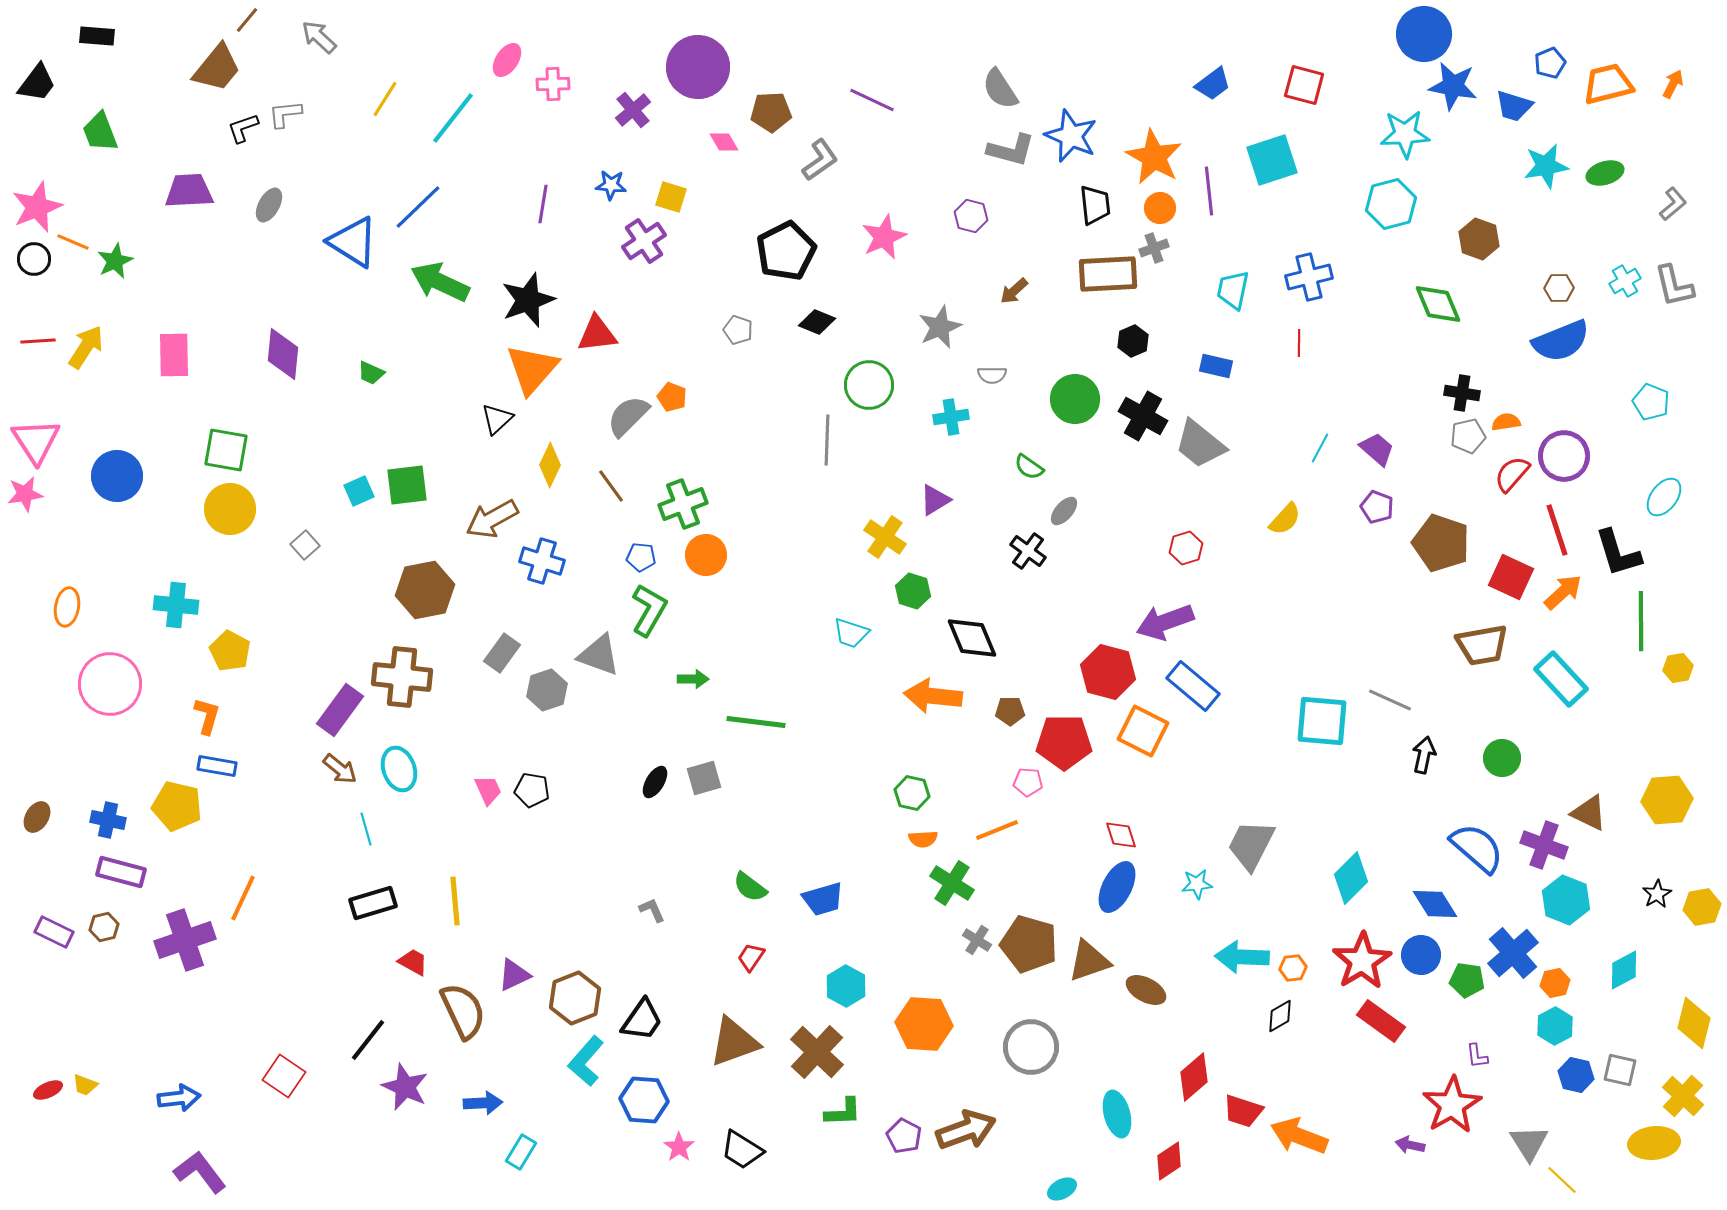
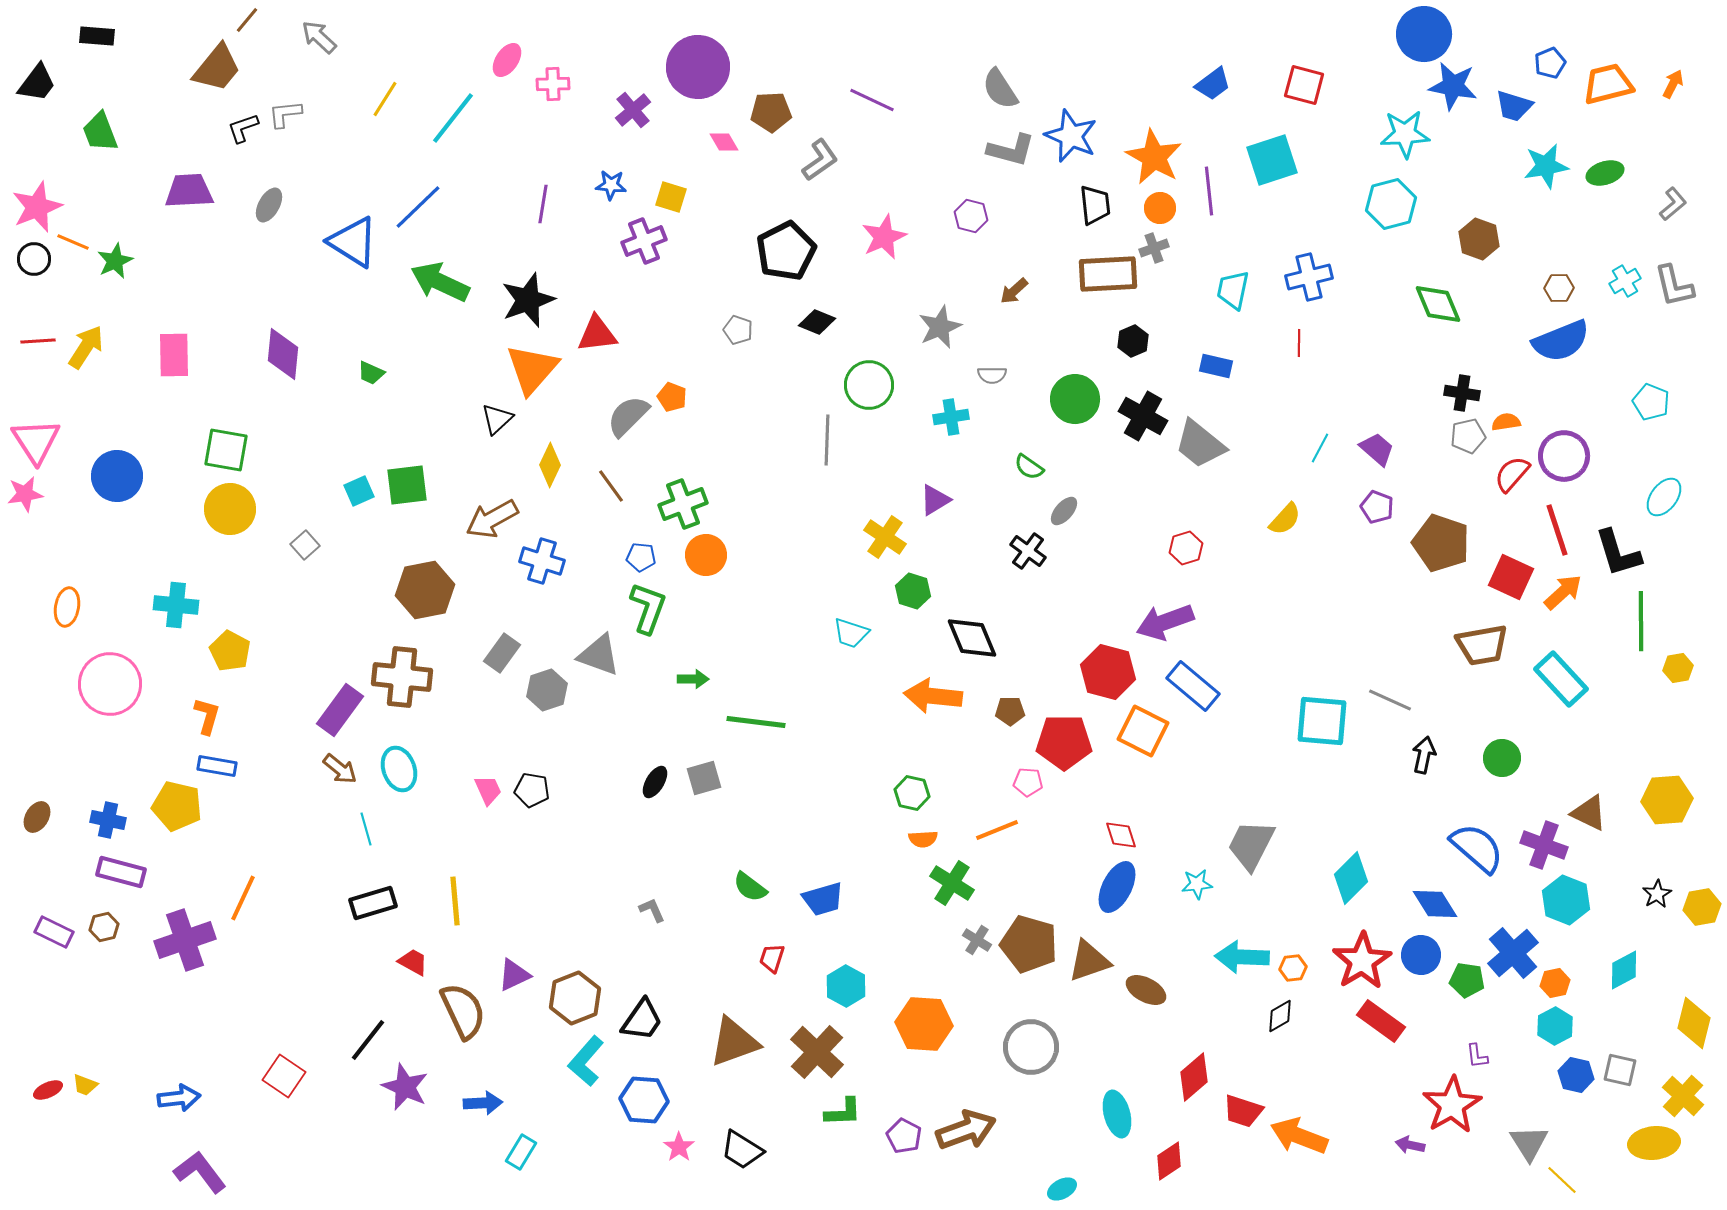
purple cross at (644, 241): rotated 12 degrees clockwise
green L-shape at (649, 610): moved 1 px left, 2 px up; rotated 10 degrees counterclockwise
red trapezoid at (751, 957): moved 21 px right, 1 px down; rotated 16 degrees counterclockwise
